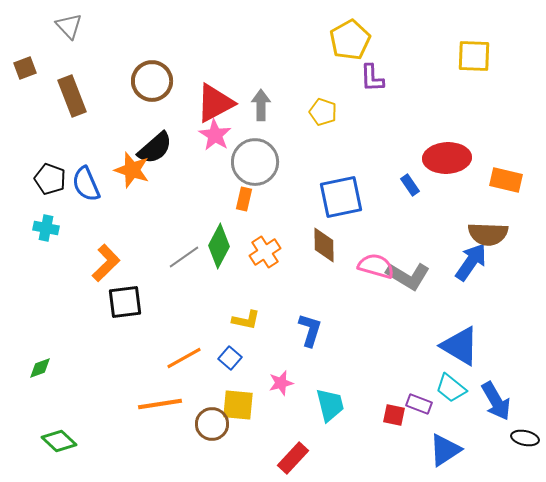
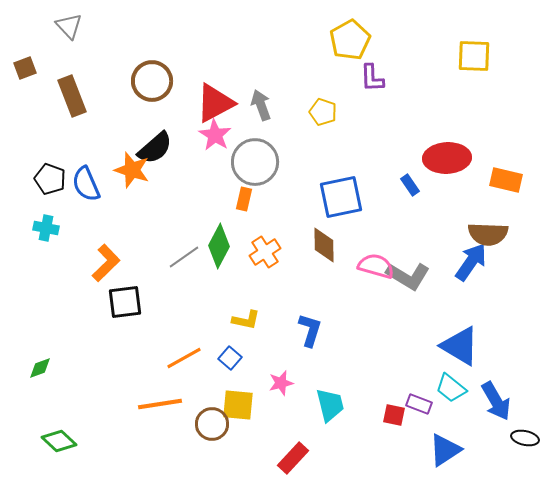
gray arrow at (261, 105): rotated 20 degrees counterclockwise
